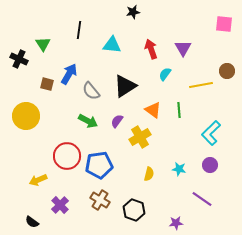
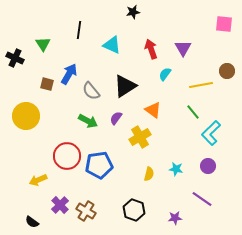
cyan triangle: rotated 18 degrees clockwise
black cross: moved 4 px left, 1 px up
green line: moved 14 px right, 2 px down; rotated 35 degrees counterclockwise
purple semicircle: moved 1 px left, 3 px up
purple circle: moved 2 px left, 1 px down
cyan star: moved 3 px left
brown cross: moved 14 px left, 11 px down
purple star: moved 1 px left, 5 px up
